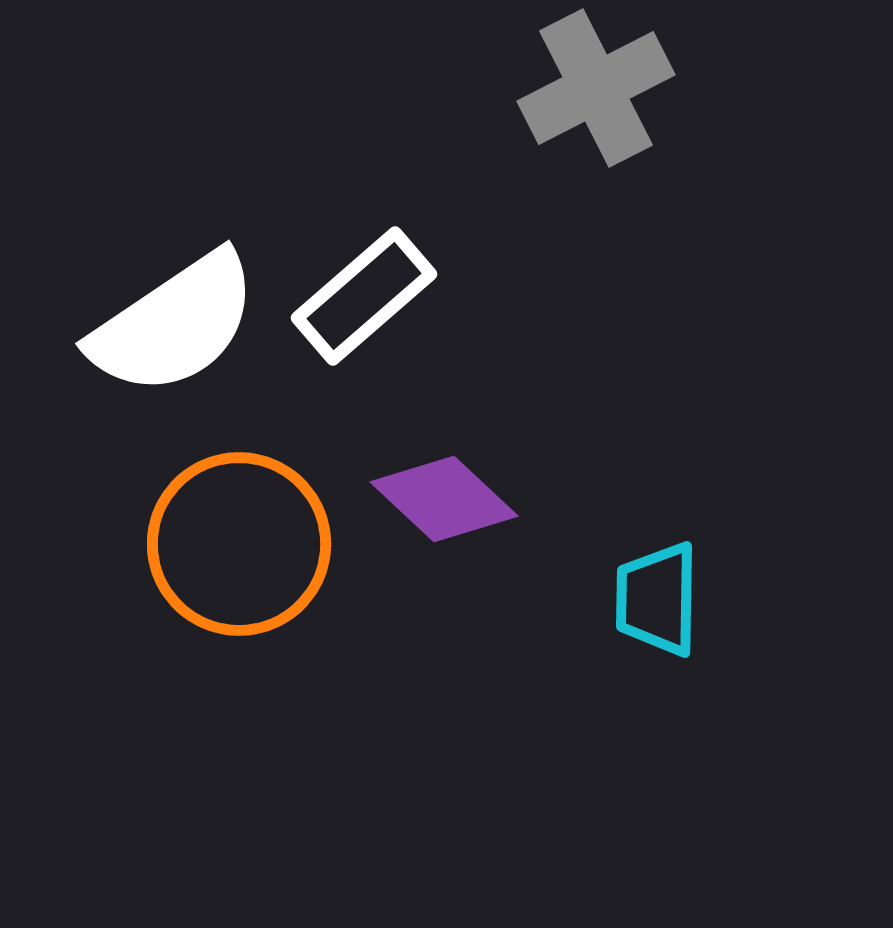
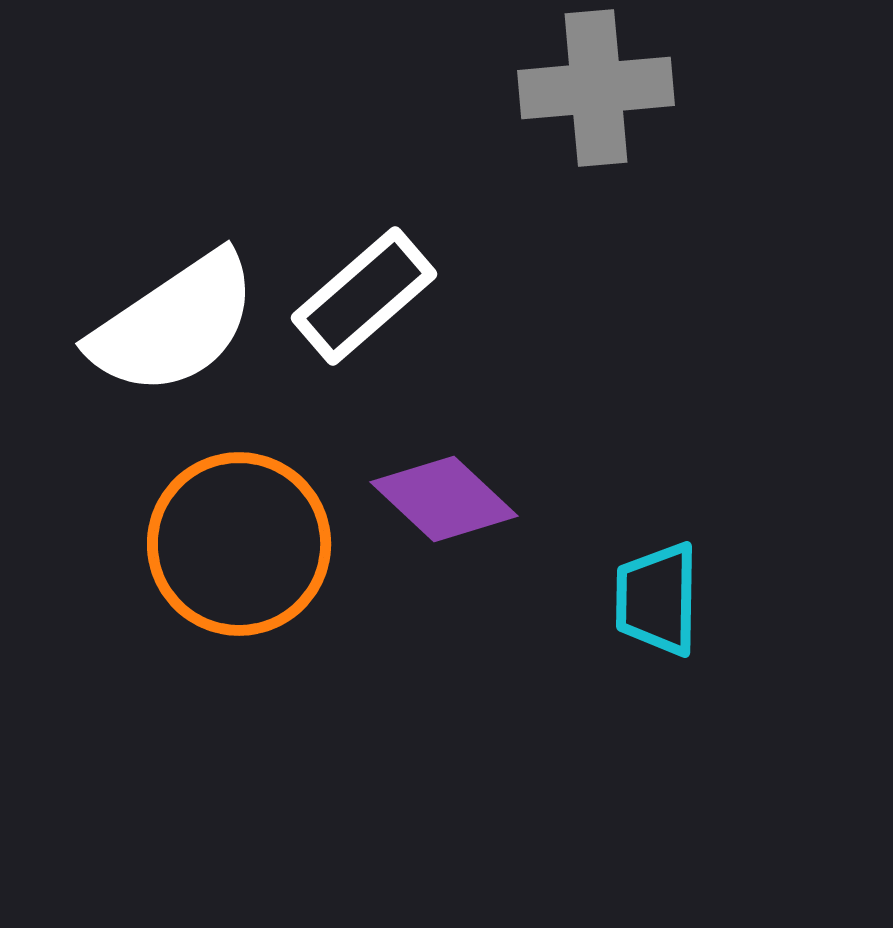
gray cross: rotated 22 degrees clockwise
